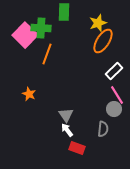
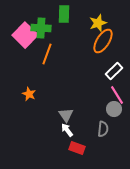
green rectangle: moved 2 px down
